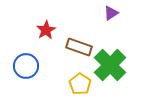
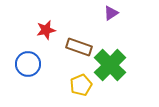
red star: rotated 18 degrees clockwise
blue circle: moved 2 px right, 2 px up
yellow pentagon: moved 1 px right, 1 px down; rotated 15 degrees clockwise
